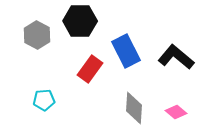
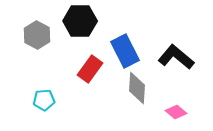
blue rectangle: moved 1 px left
gray diamond: moved 3 px right, 20 px up
